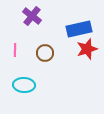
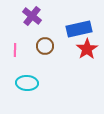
red star: rotated 15 degrees counterclockwise
brown circle: moved 7 px up
cyan ellipse: moved 3 px right, 2 px up
